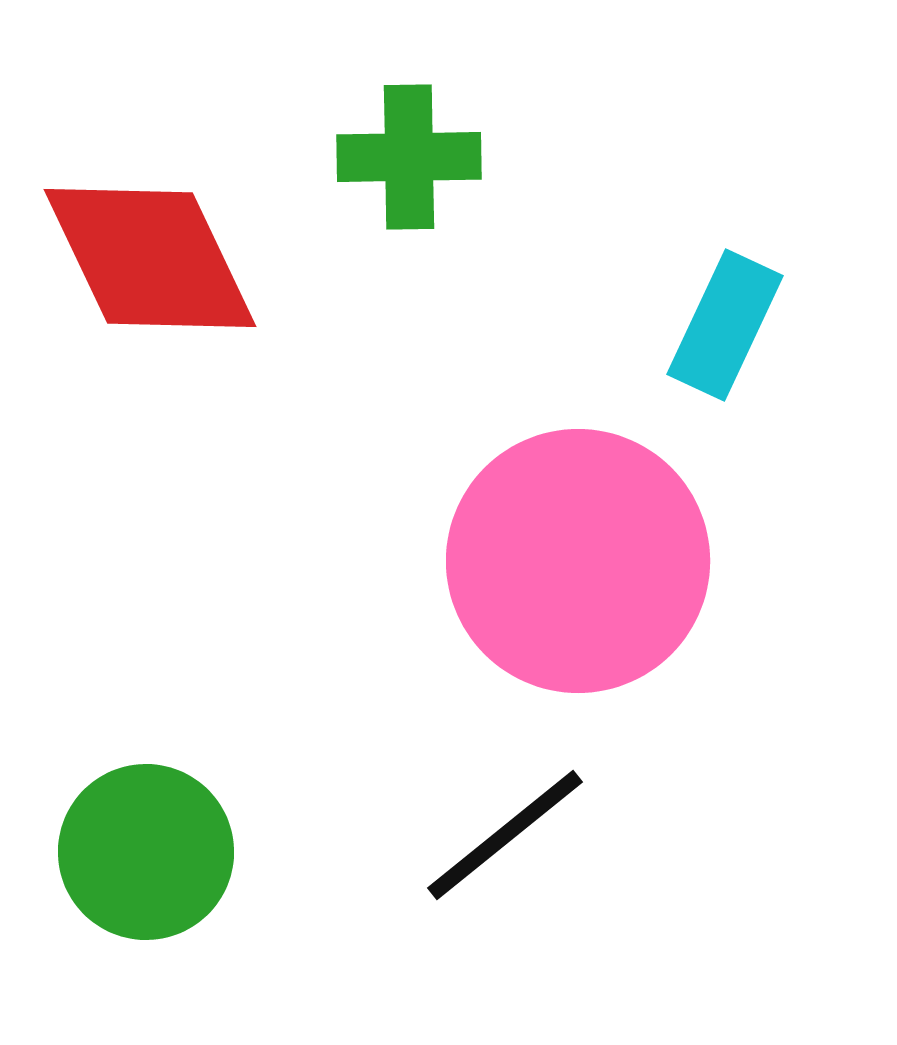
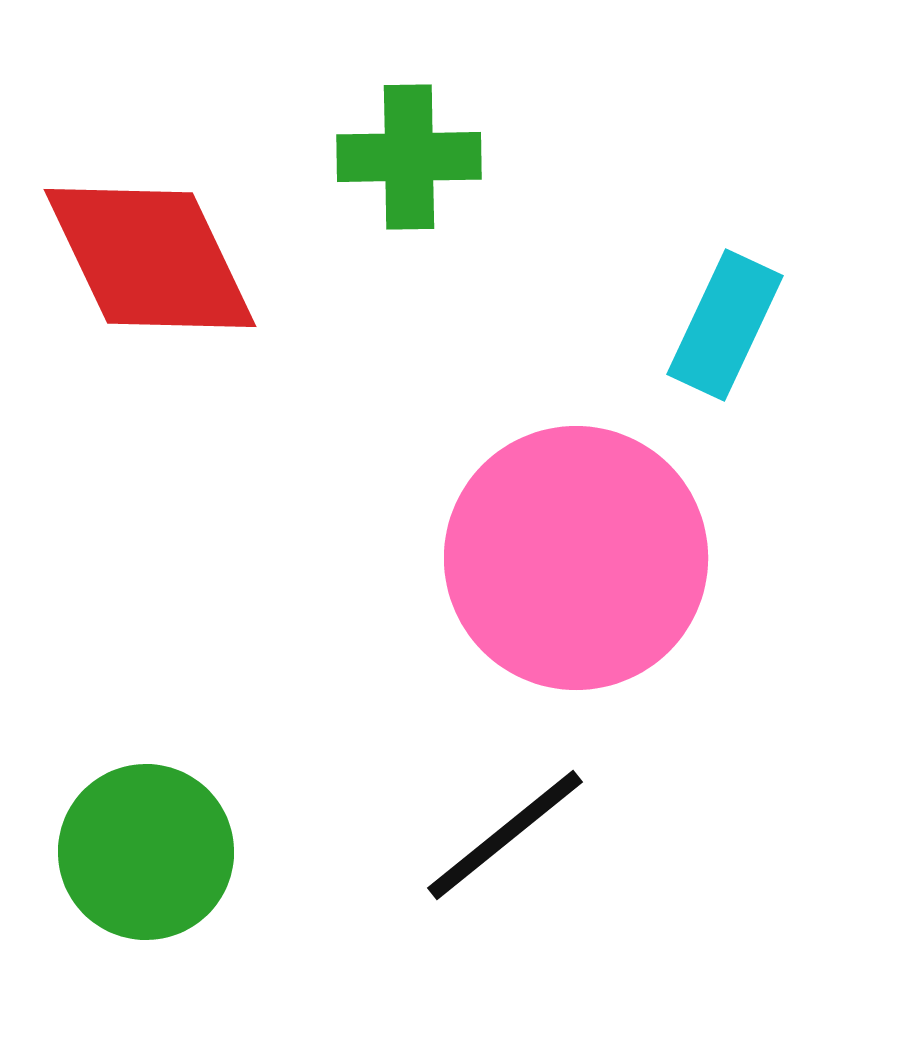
pink circle: moved 2 px left, 3 px up
